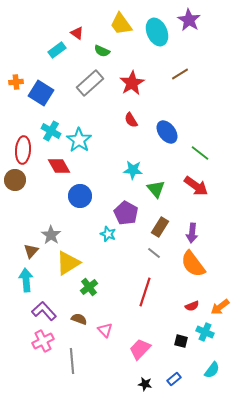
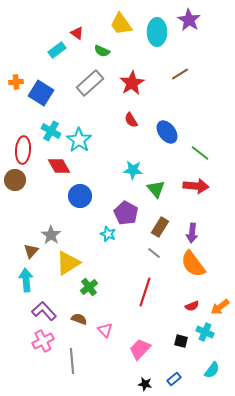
cyan ellipse at (157, 32): rotated 24 degrees clockwise
red arrow at (196, 186): rotated 30 degrees counterclockwise
